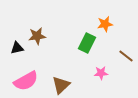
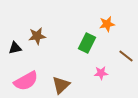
orange star: moved 2 px right
black triangle: moved 2 px left
